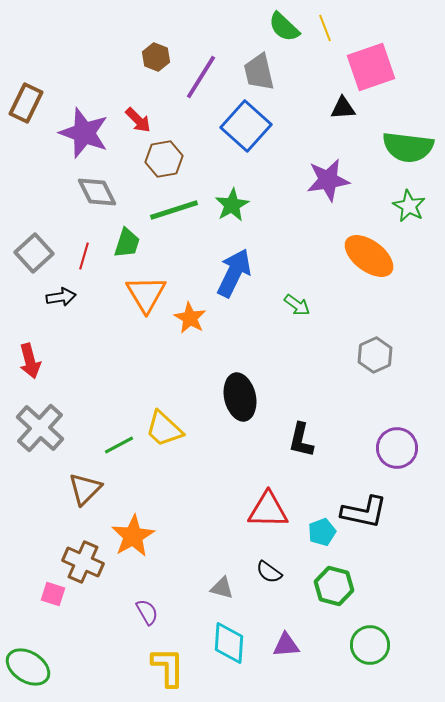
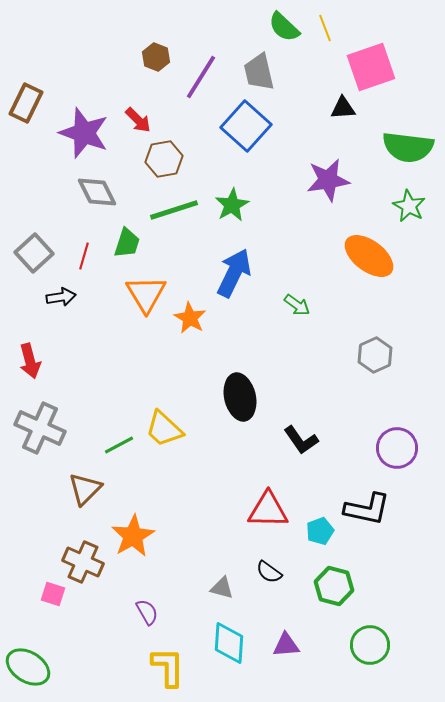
gray cross at (40, 428): rotated 18 degrees counterclockwise
black L-shape at (301, 440): rotated 48 degrees counterclockwise
black L-shape at (364, 512): moved 3 px right, 3 px up
cyan pentagon at (322, 532): moved 2 px left, 1 px up
